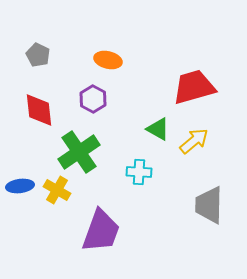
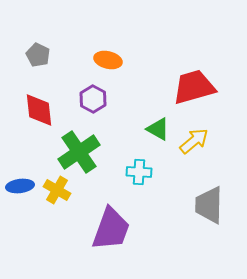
purple trapezoid: moved 10 px right, 2 px up
